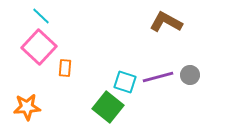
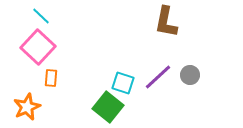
brown L-shape: rotated 108 degrees counterclockwise
pink square: moved 1 px left
orange rectangle: moved 14 px left, 10 px down
purple line: rotated 28 degrees counterclockwise
cyan square: moved 2 px left, 1 px down
orange star: rotated 20 degrees counterclockwise
